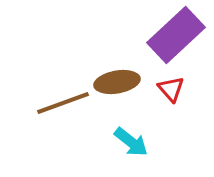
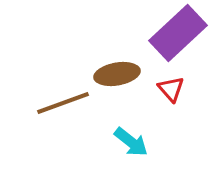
purple rectangle: moved 2 px right, 2 px up
brown ellipse: moved 8 px up
